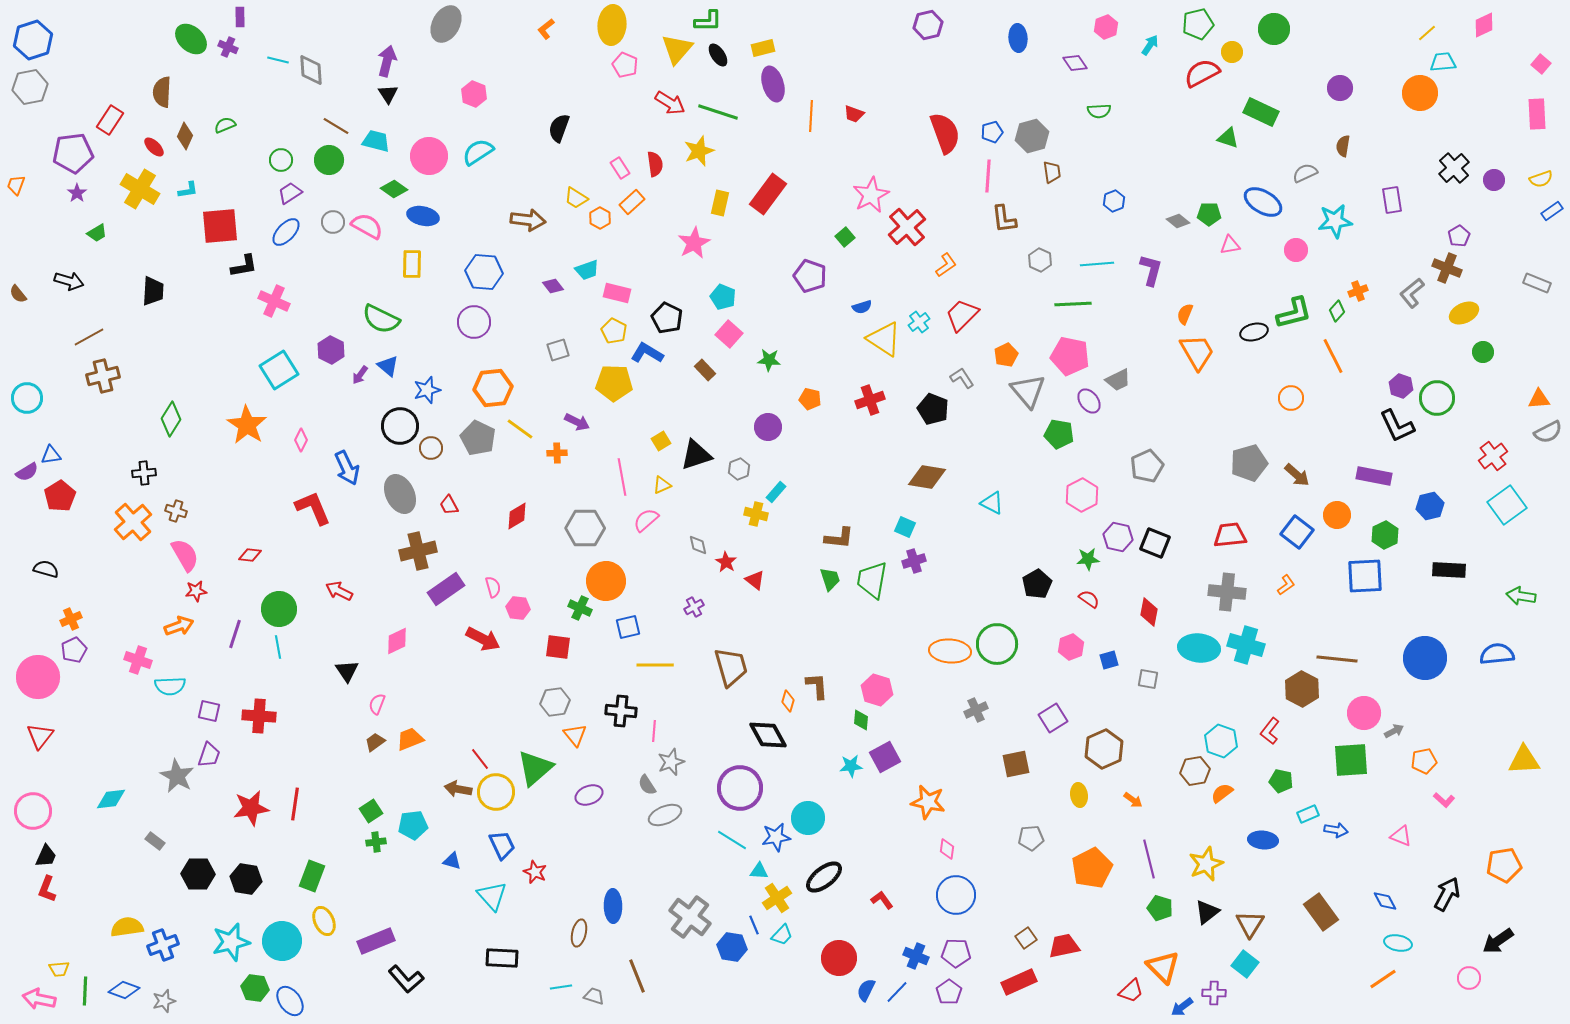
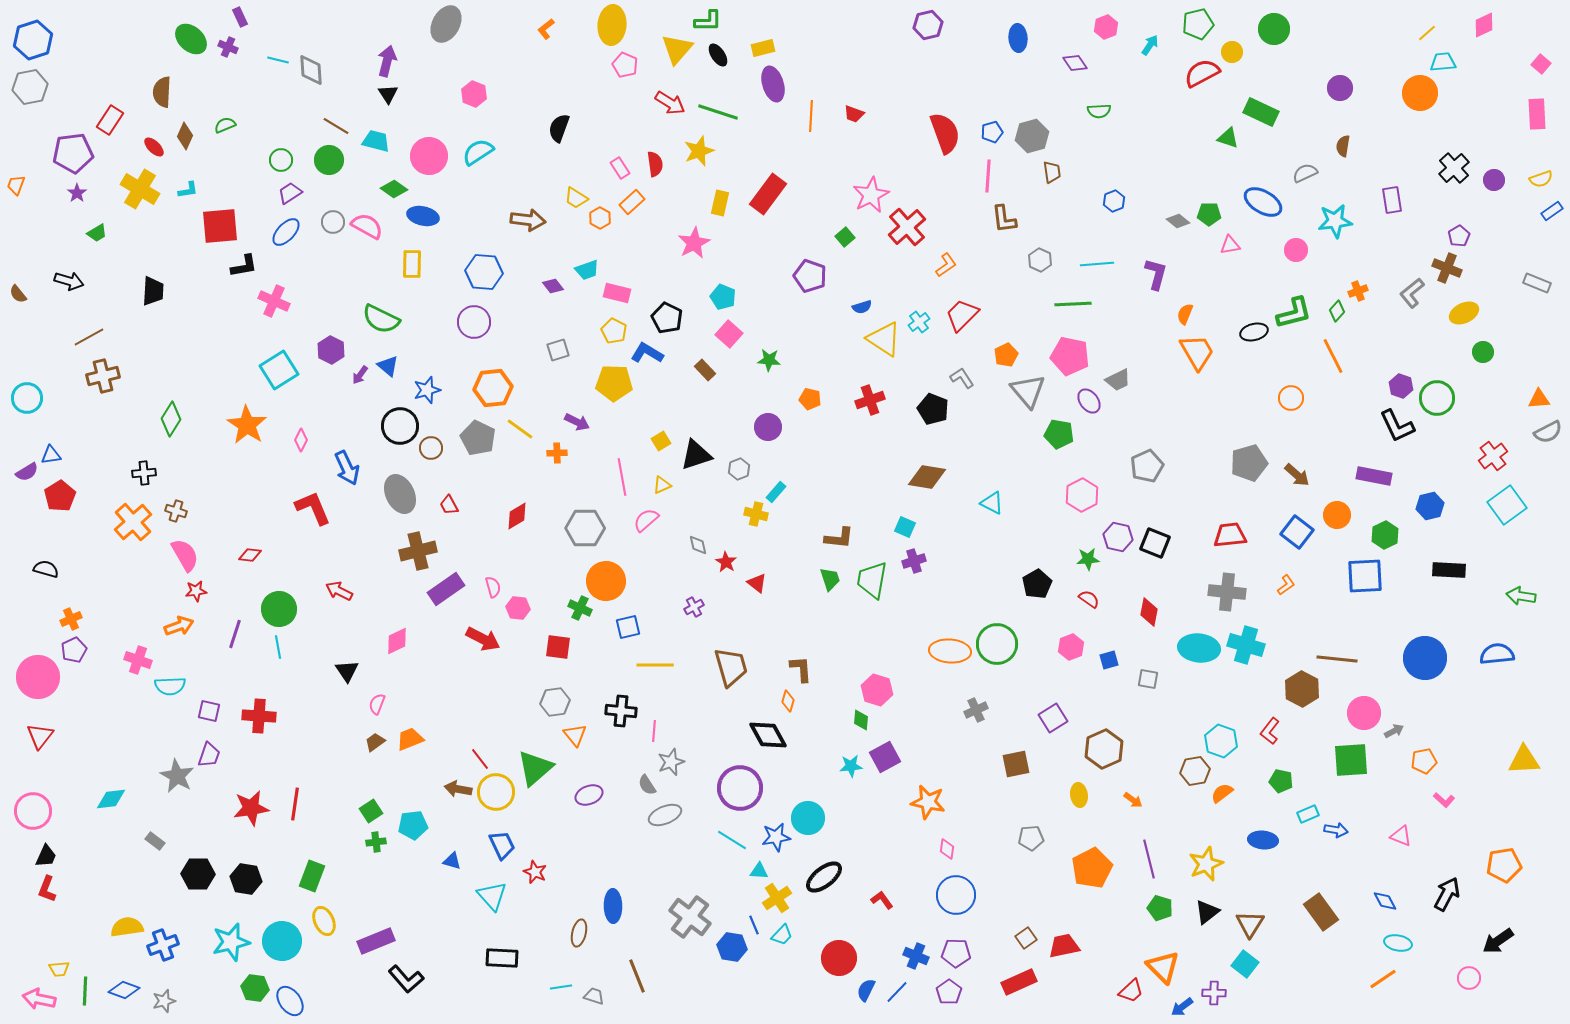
purple rectangle at (240, 17): rotated 24 degrees counterclockwise
purple L-shape at (1151, 270): moved 5 px right, 4 px down
red triangle at (755, 580): moved 2 px right, 3 px down
brown L-shape at (817, 686): moved 16 px left, 17 px up
